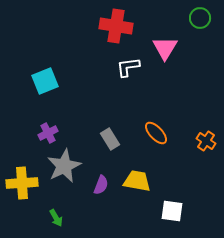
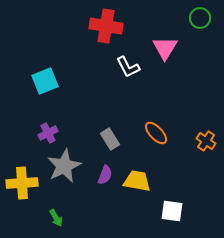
red cross: moved 10 px left
white L-shape: rotated 110 degrees counterclockwise
purple semicircle: moved 4 px right, 10 px up
